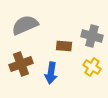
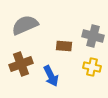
gray cross: moved 1 px right
yellow cross: rotated 18 degrees counterclockwise
blue arrow: moved 3 px down; rotated 35 degrees counterclockwise
